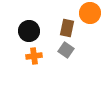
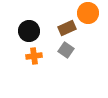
orange circle: moved 2 px left
brown rectangle: rotated 54 degrees clockwise
